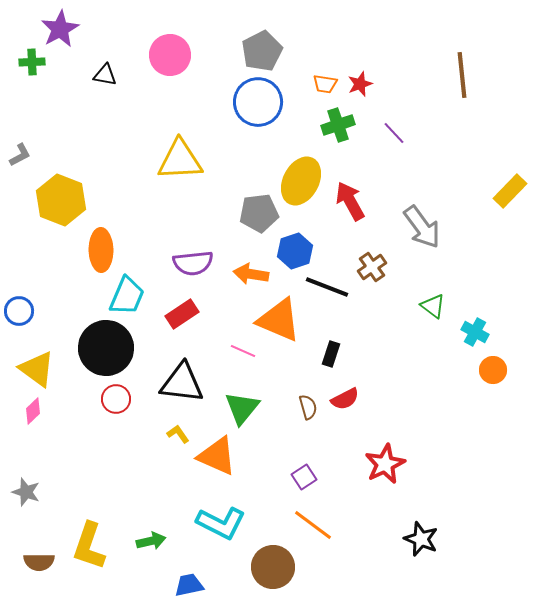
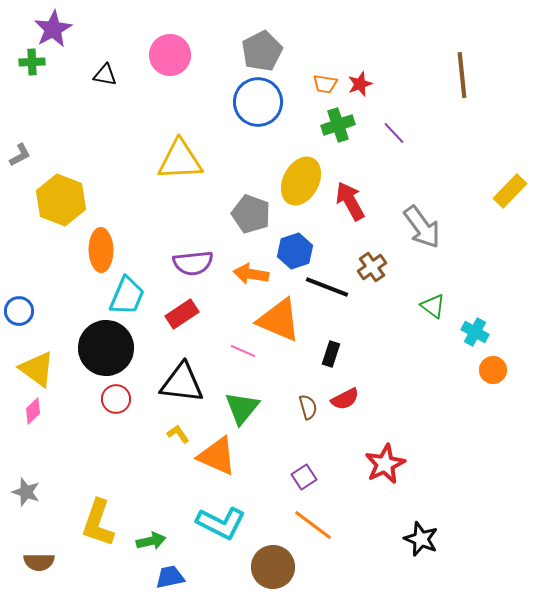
purple star at (60, 29): moved 7 px left
gray pentagon at (259, 213): moved 8 px left, 1 px down; rotated 27 degrees clockwise
yellow L-shape at (89, 546): moved 9 px right, 23 px up
blue trapezoid at (189, 585): moved 19 px left, 8 px up
